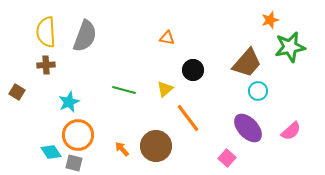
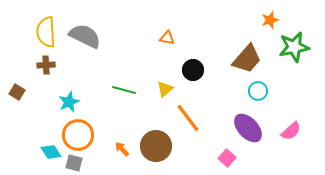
gray semicircle: rotated 84 degrees counterclockwise
green star: moved 4 px right
brown trapezoid: moved 4 px up
